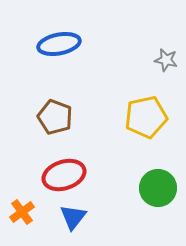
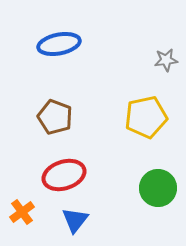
gray star: rotated 20 degrees counterclockwise
blue triangle: moved 2 px right, 3 px down
